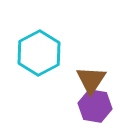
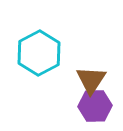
purple hexagon: rotated 12 degrees counterclockwise
